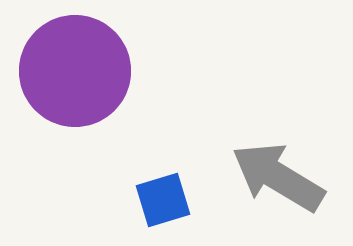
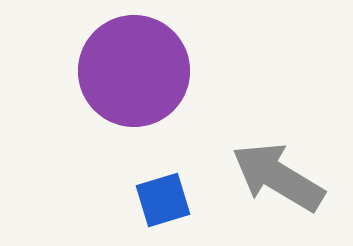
purple circle: moved 59 px right
